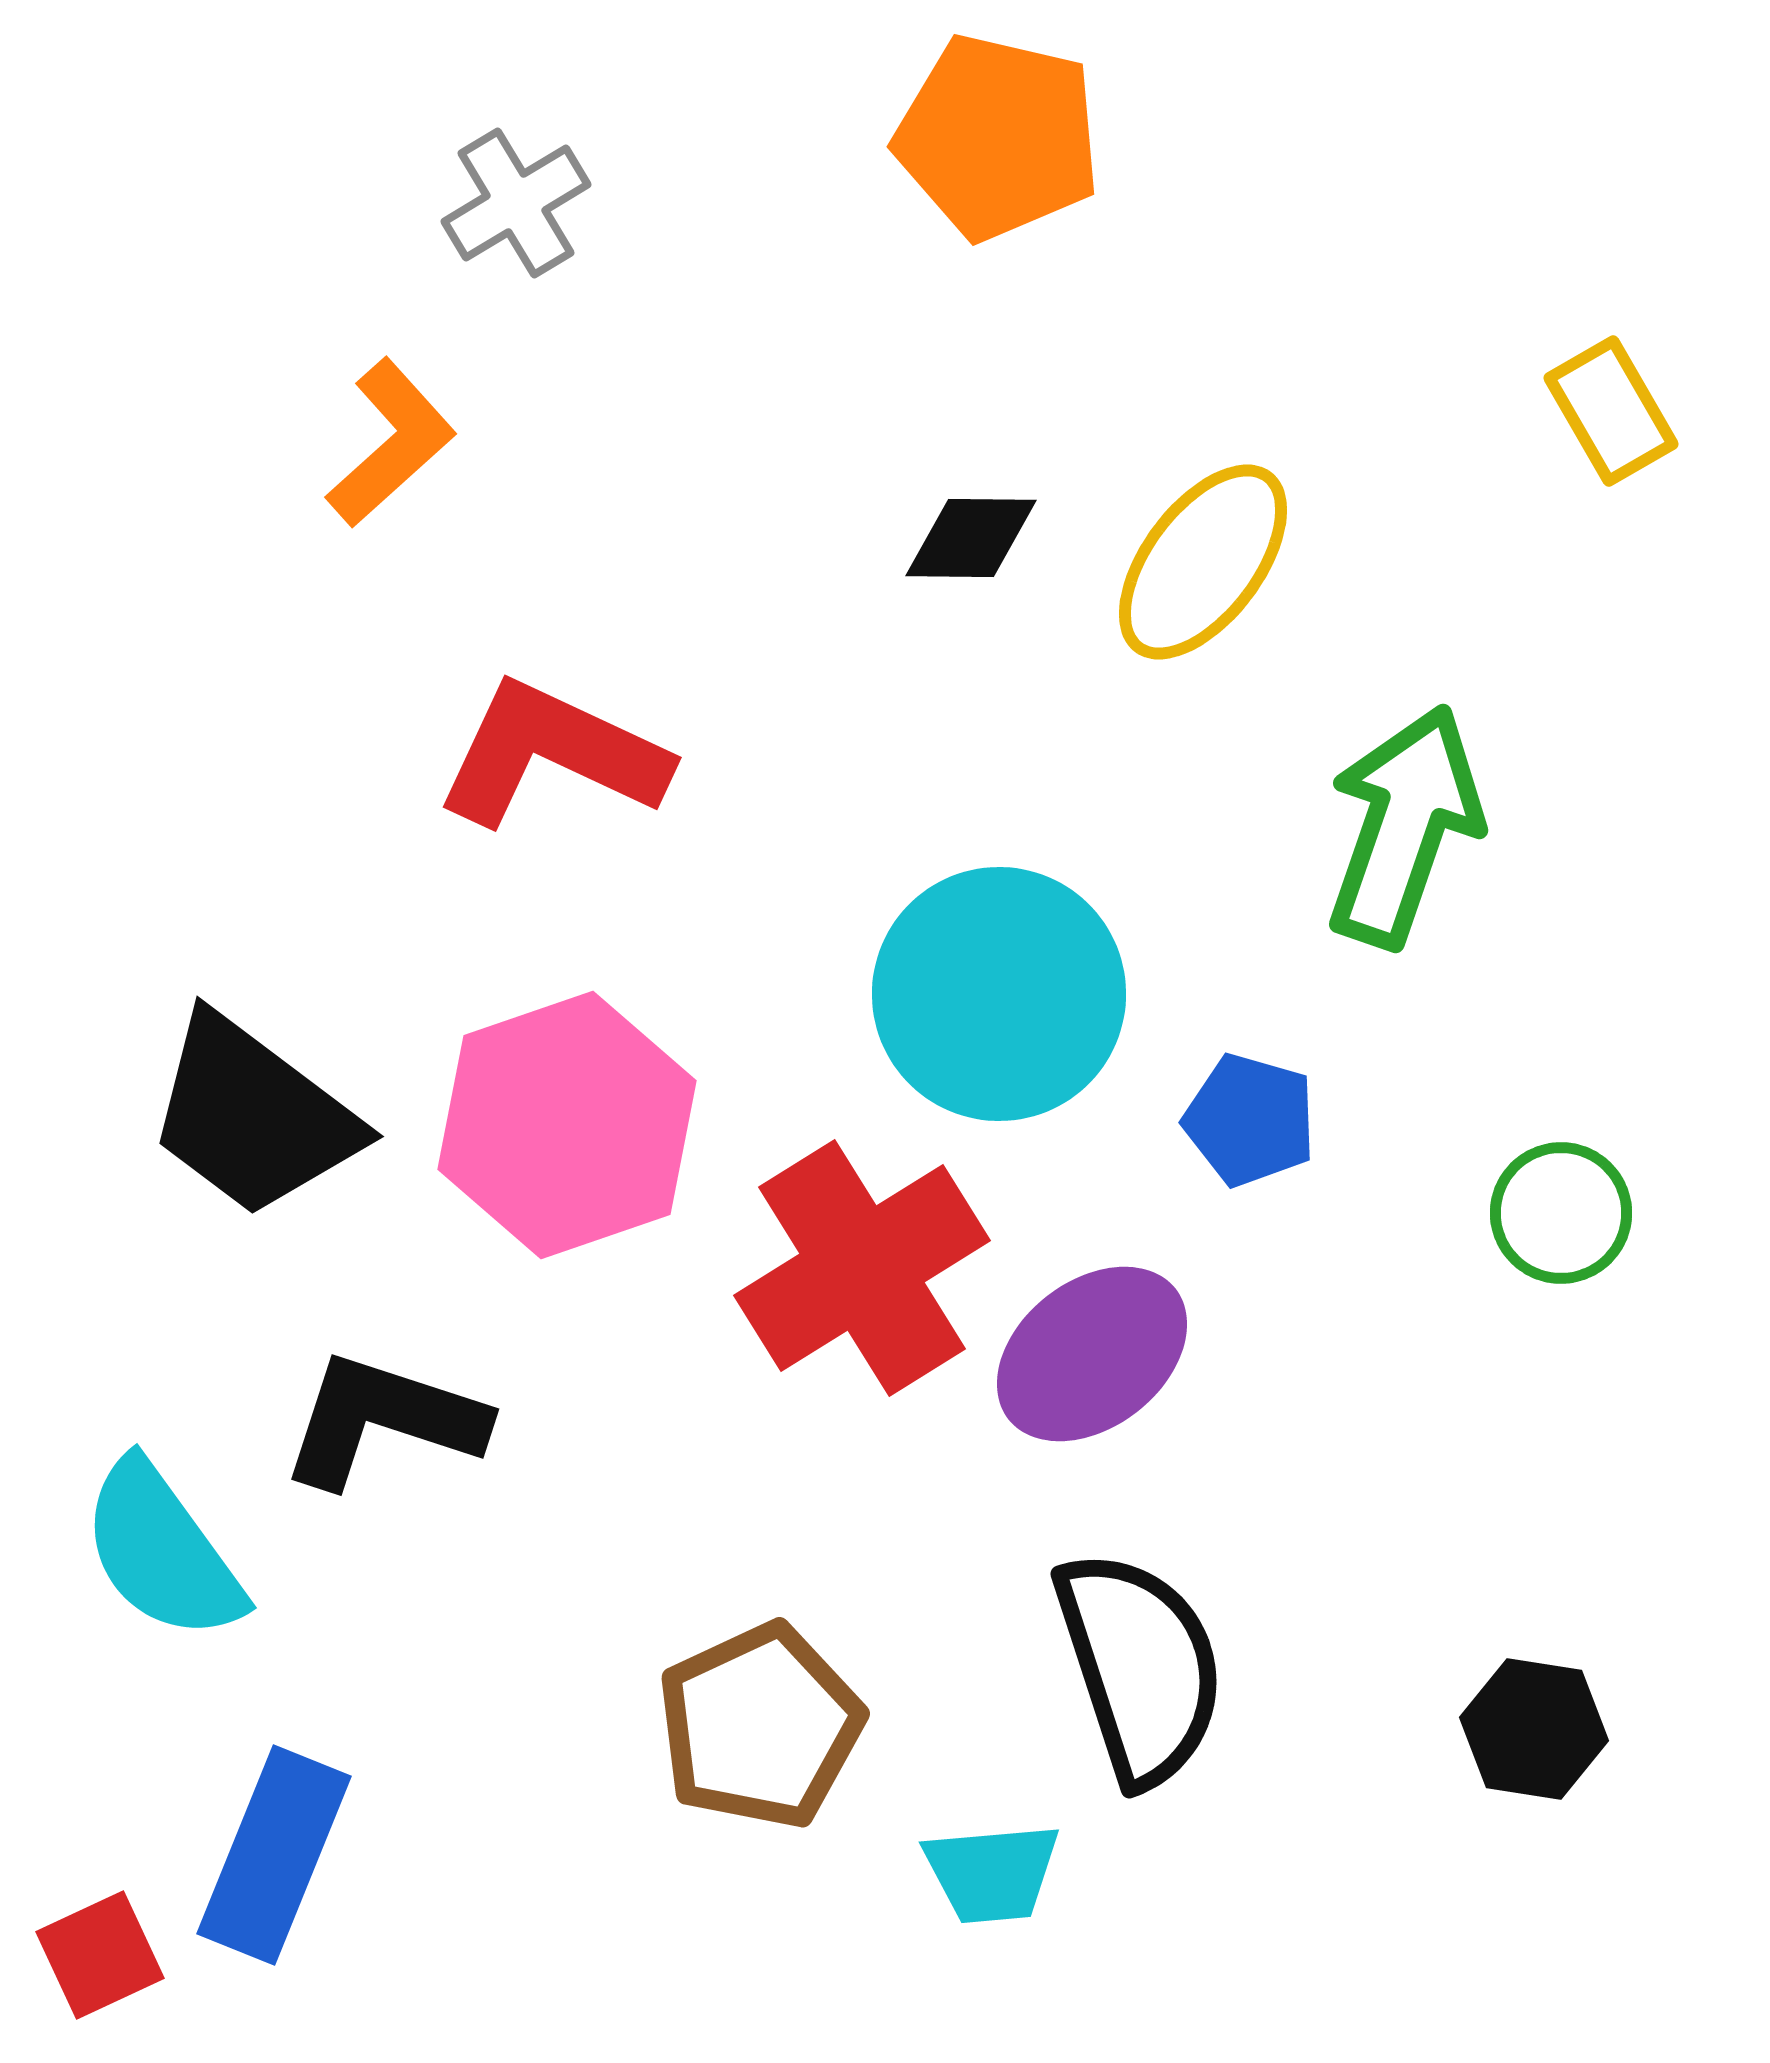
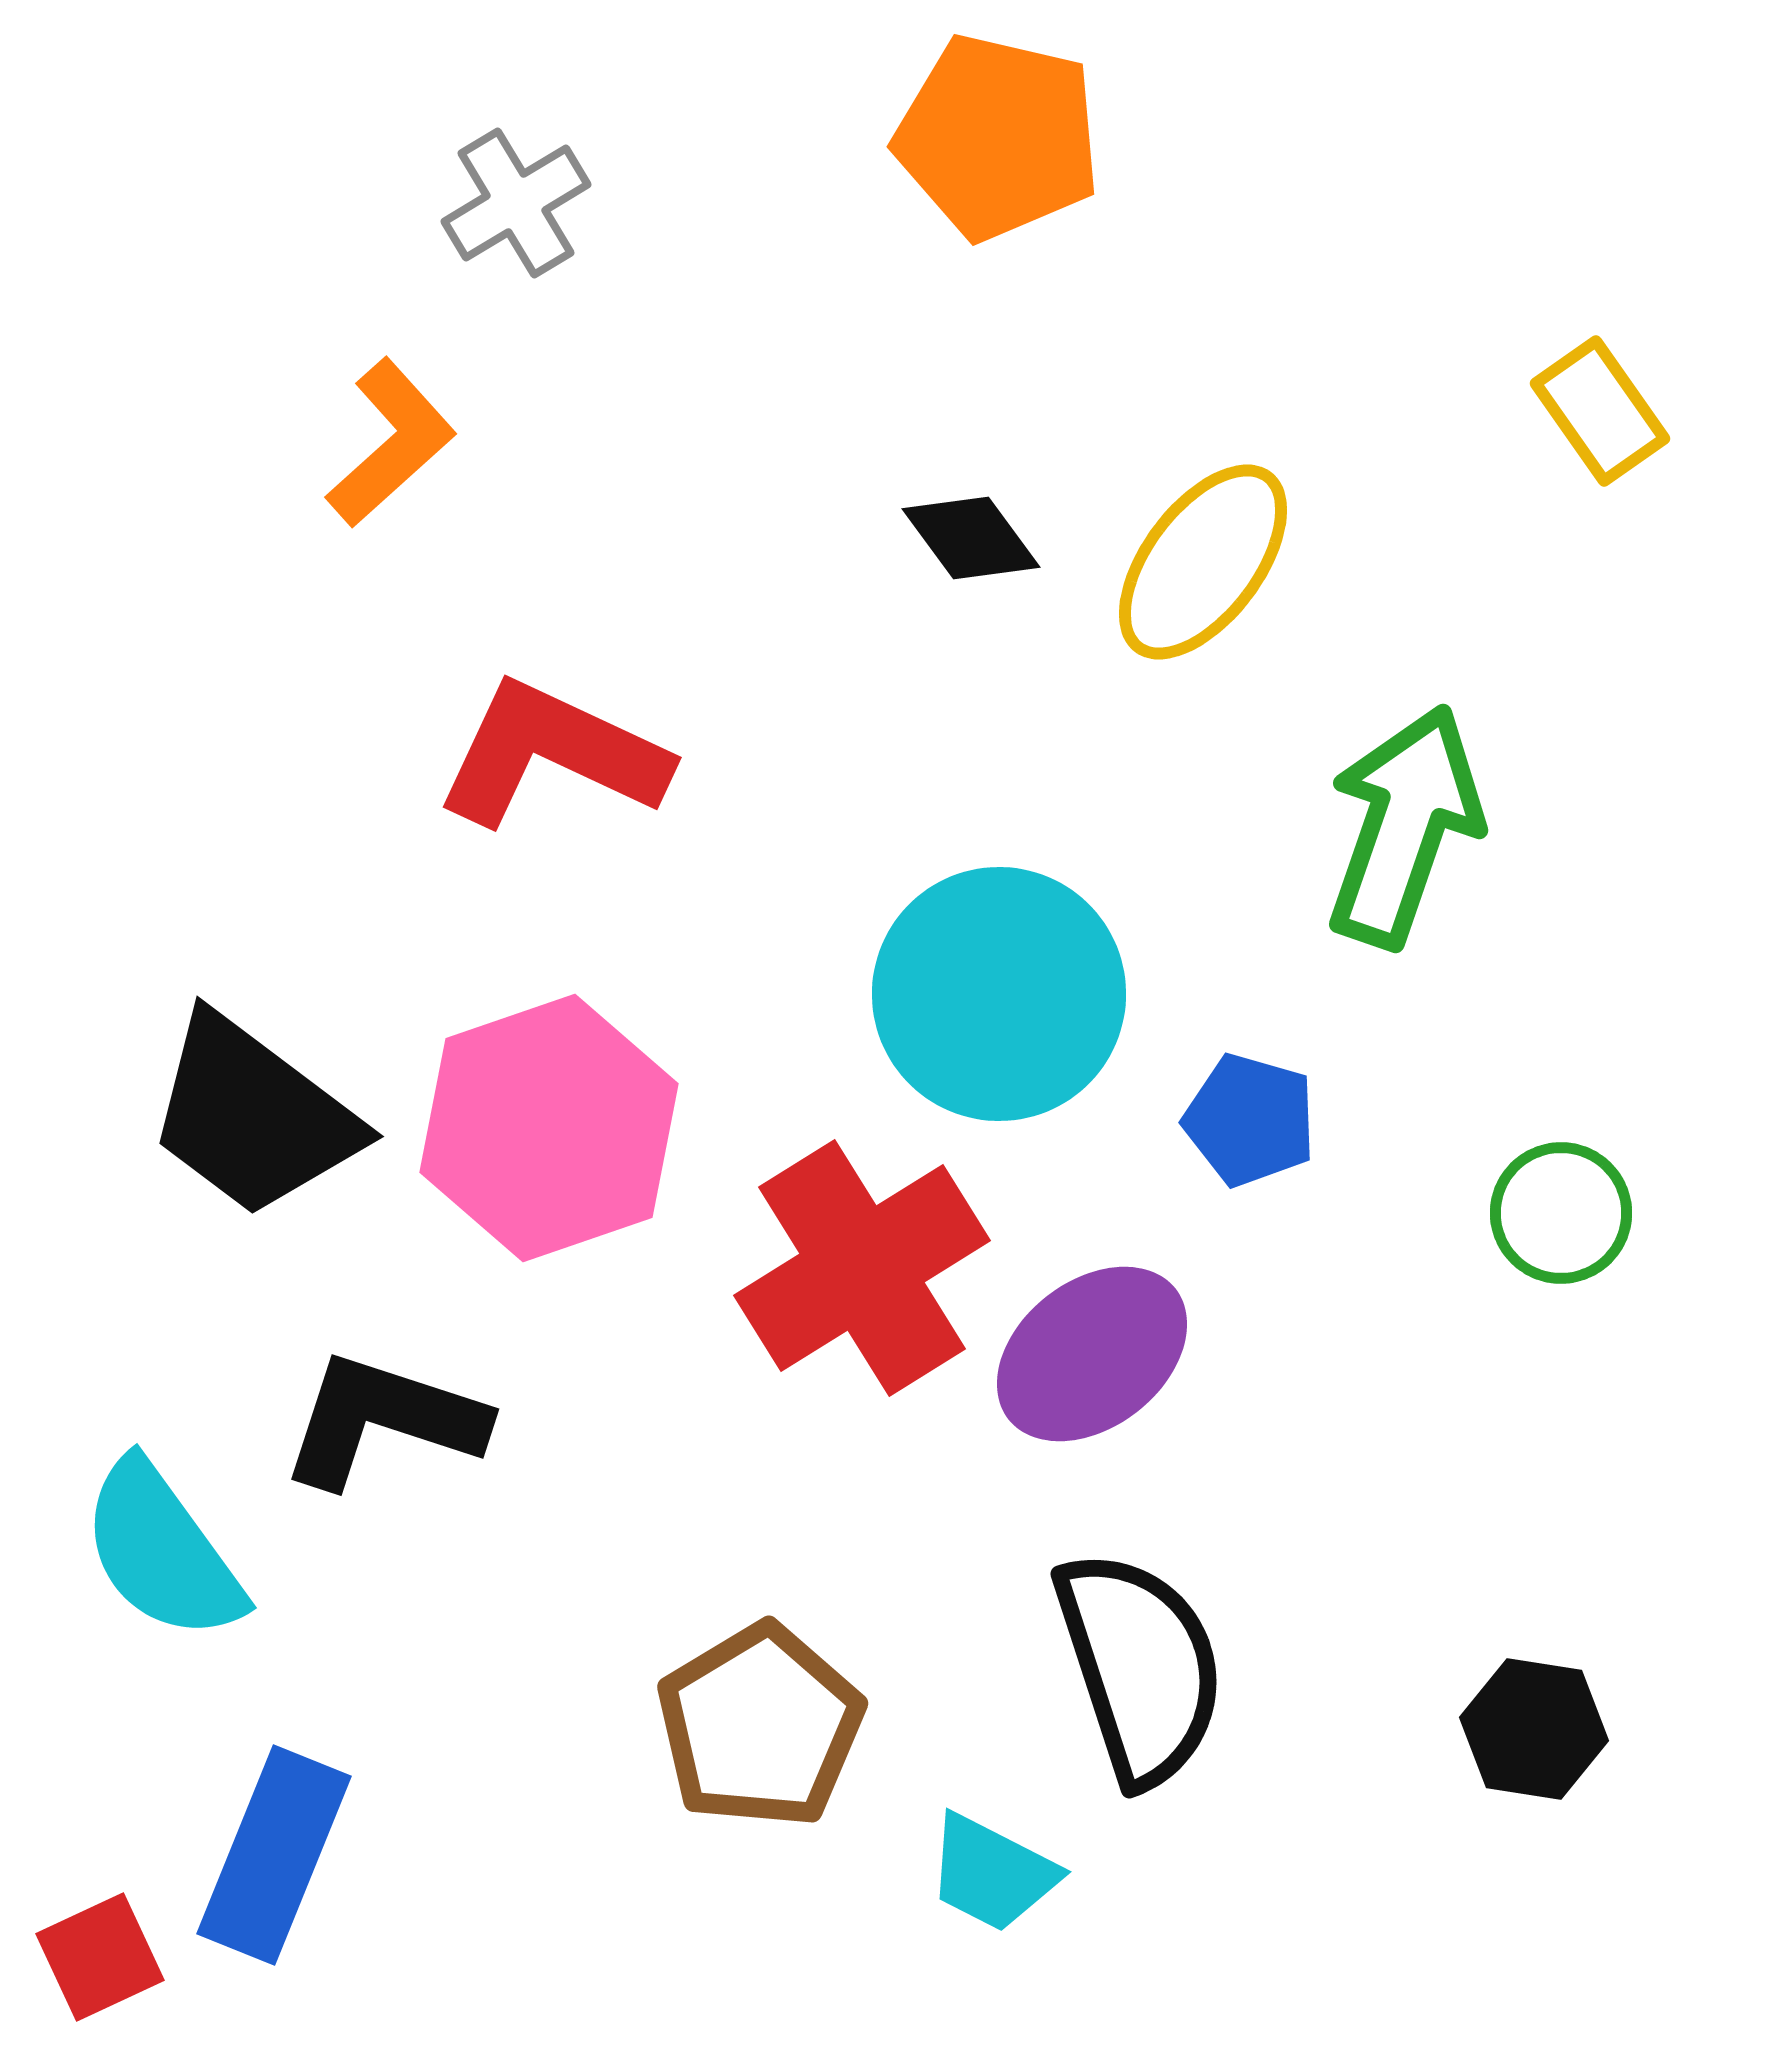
yellow rectangle: moved 11 px left; rotated 5 degrees counterclockwise
black diamond: rotated 53 degrees clockwise
pink hexagon: moved 18 px left, 3 px down
brown pentagon: rotated 6 degrees counterclockwise
cyan trapezoid: rotated 32 degrees clockwise
red square: moved 2 px down
